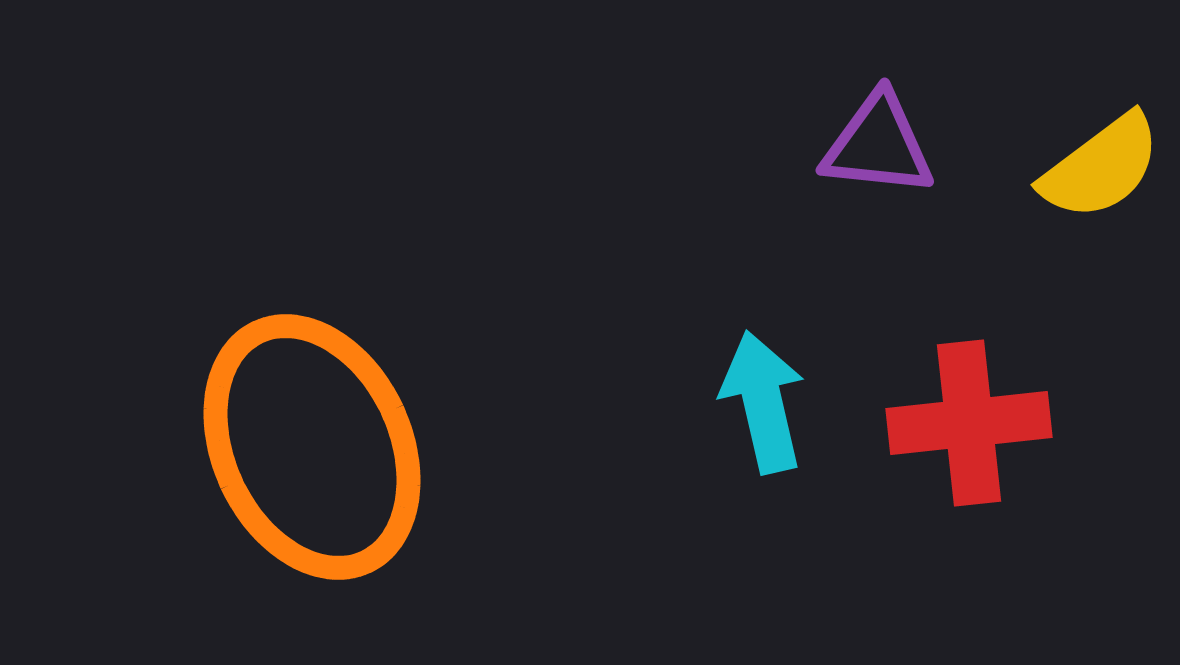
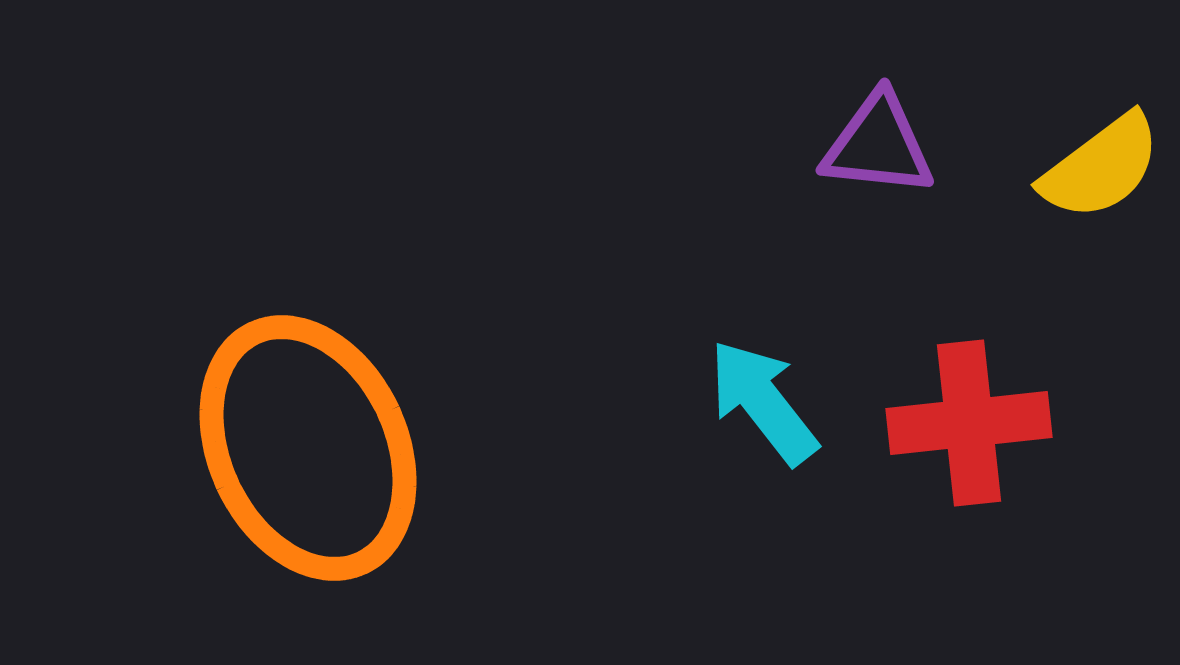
cyan arrow: rotated 25 degrees counterclockwise
orange ellipse: moved 4 px left, 1 px down
